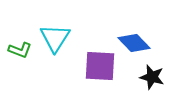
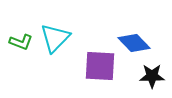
cyan triangle: rotated 12 degrees clockwise
green L-shape: moved 1 px right, 8 px up
black star: moved 1 px up; rotated 15 degrees counterclockwise
